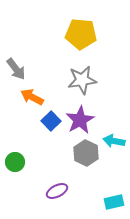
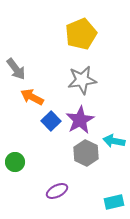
yellow pentagon: rotated 28 degrees counterclockwise
